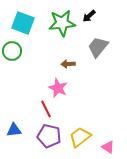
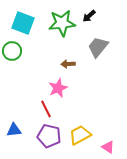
pink star: rotated 24 degrees clockwise
yellow trapezoid: moved 2 px up; rotated 10 degrees clockwise
